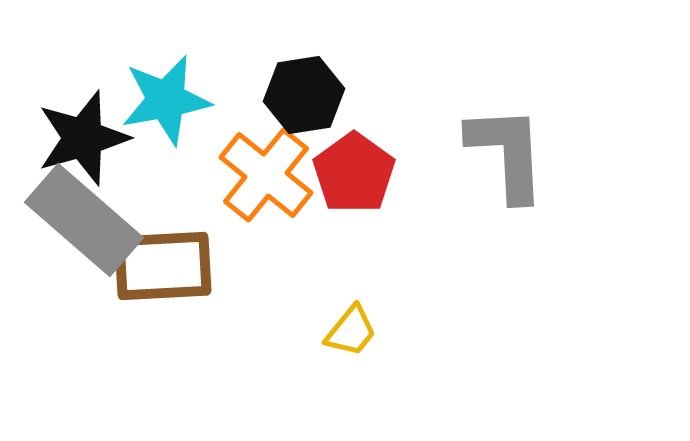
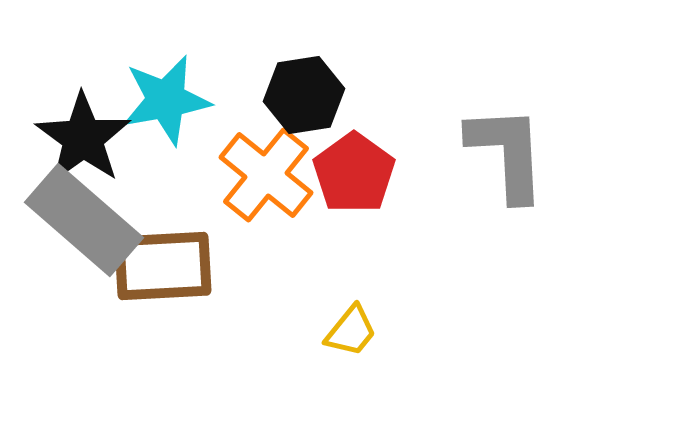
black star: rotated 20 degrees counterclockwise
